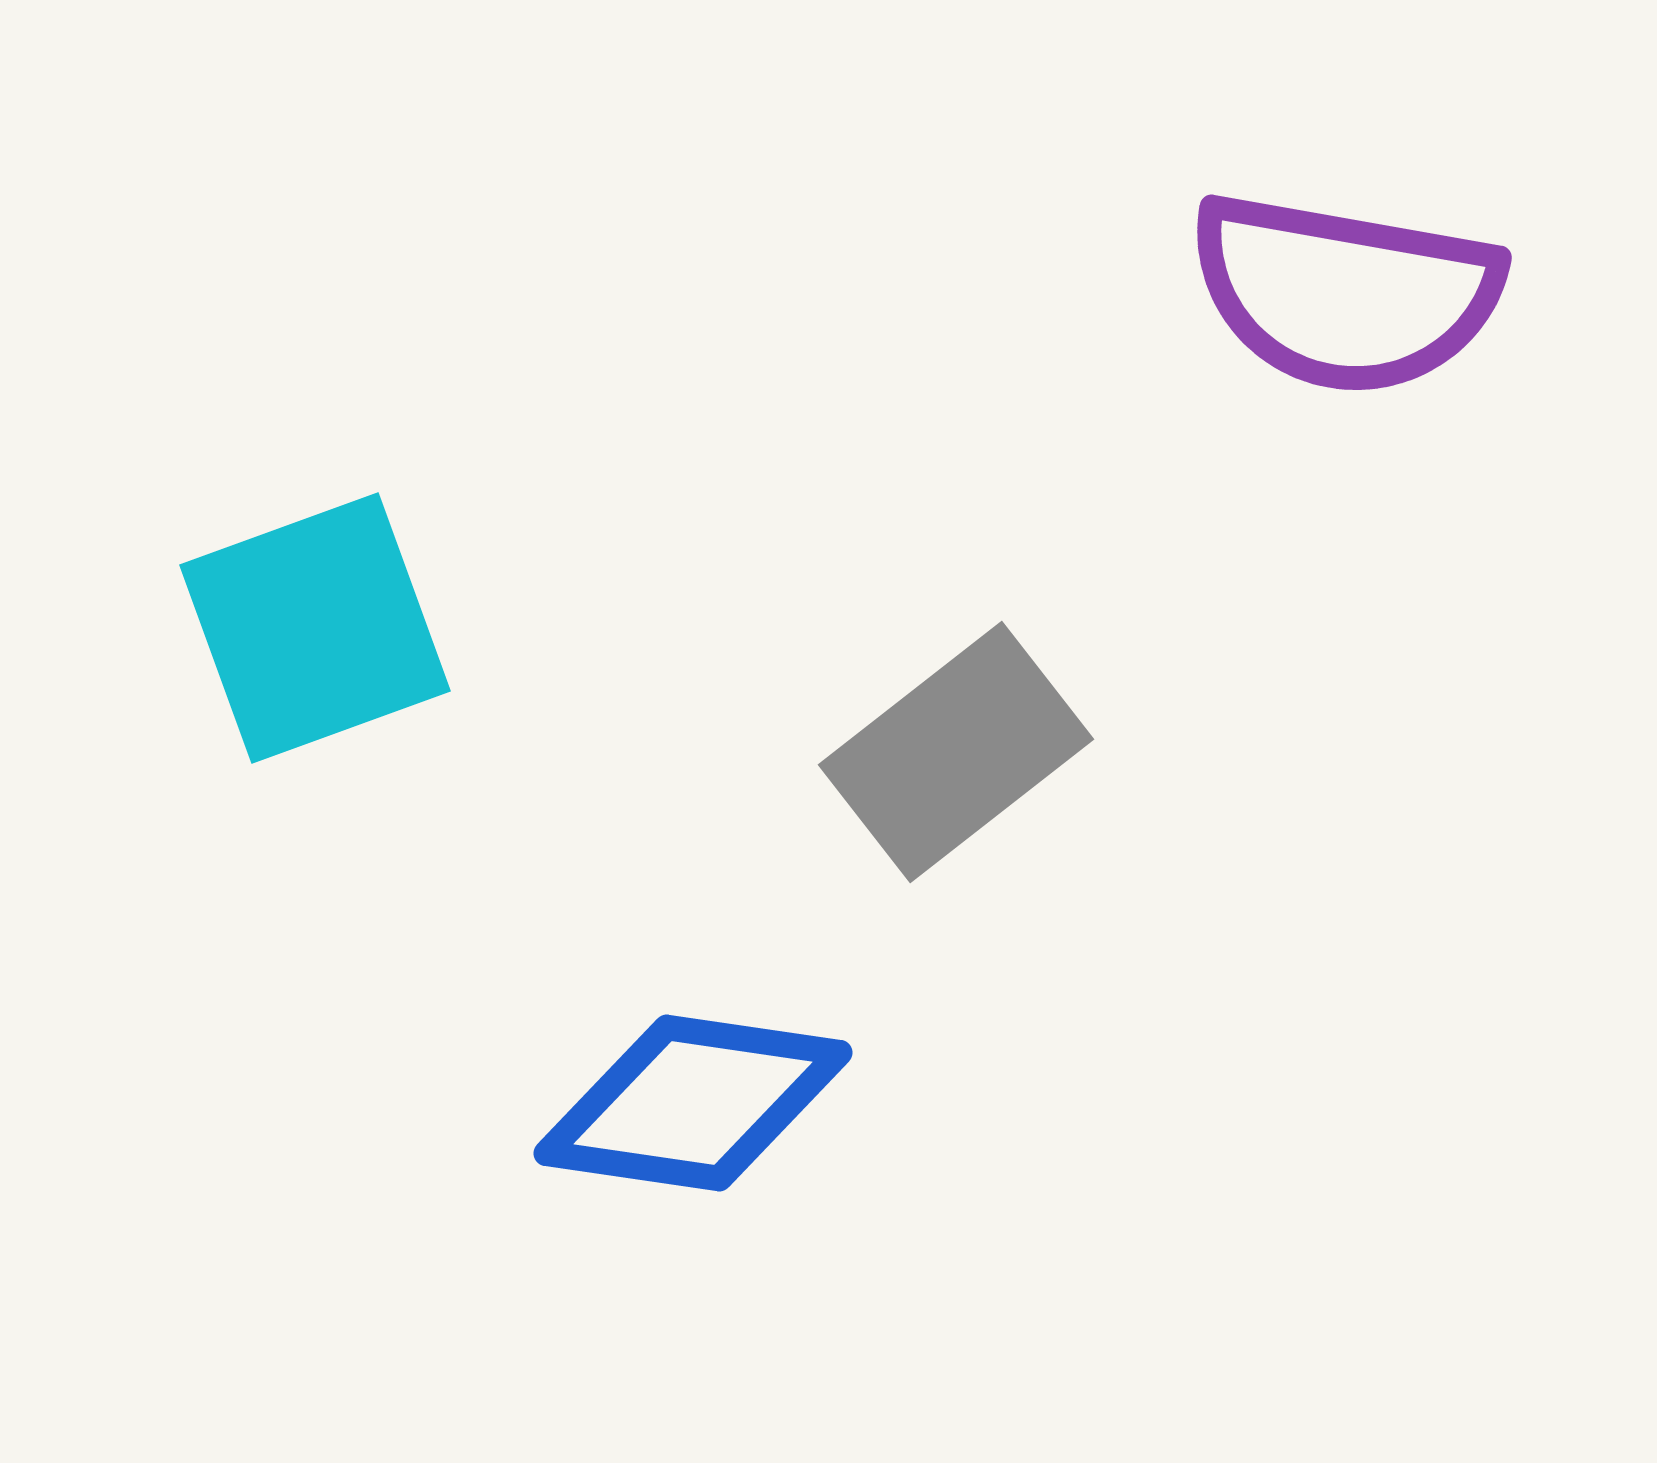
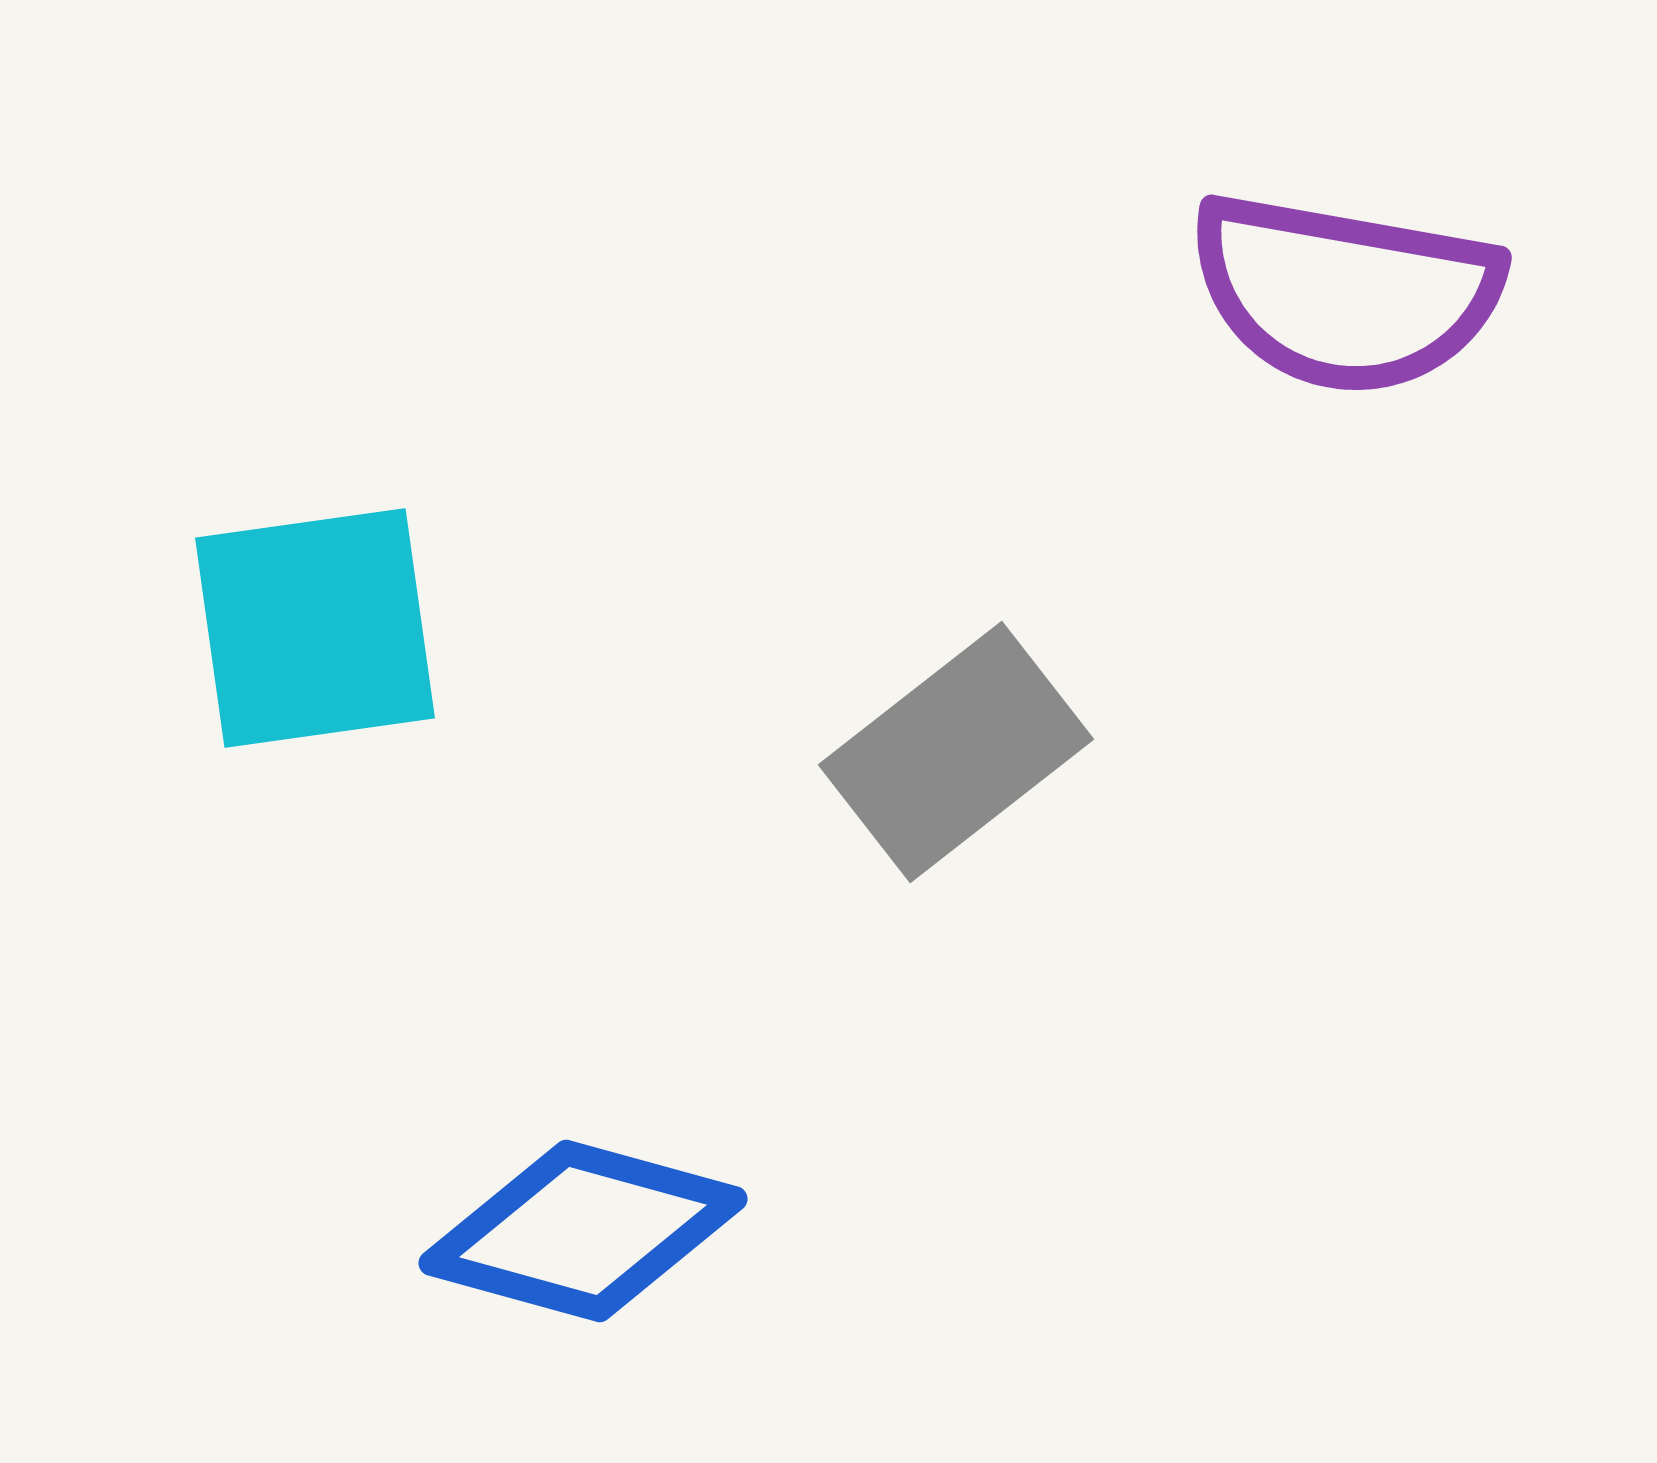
cyan square: rotated 12 degrees clockwise
blue diamond: moved 110 px left, 128 px down; rotated 7 degrees clockwise
